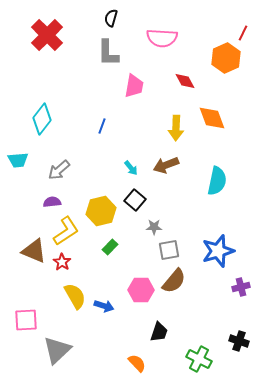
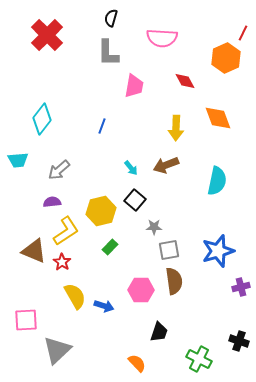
orange diamond: moved 6 px right
brown semicircle: rotated 48 degrees counterclockwise
